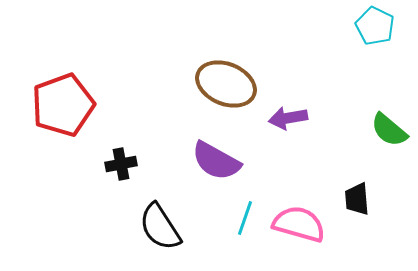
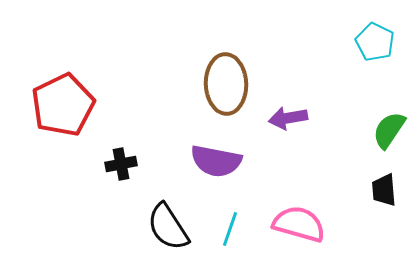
cyan pentagon: moved 16 px down
brown ellipse: rotated 66 degrees clockwise
red pentagon: rotated 6 degrees counterclockwise
green semicircle: rotated 84 degrees clockwise
purple semicircle: rotated 18 degrees counterclockwise
black trapezoid: moved 27 px right, 9 px up
cyan line: moved 15 px left, 11 px down
black semicircle: moved 8 px right
